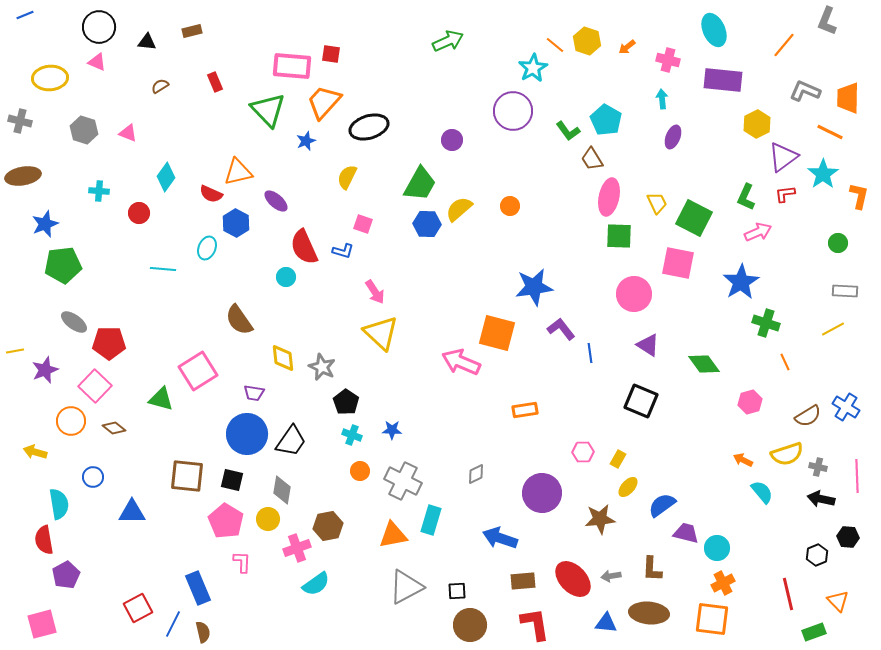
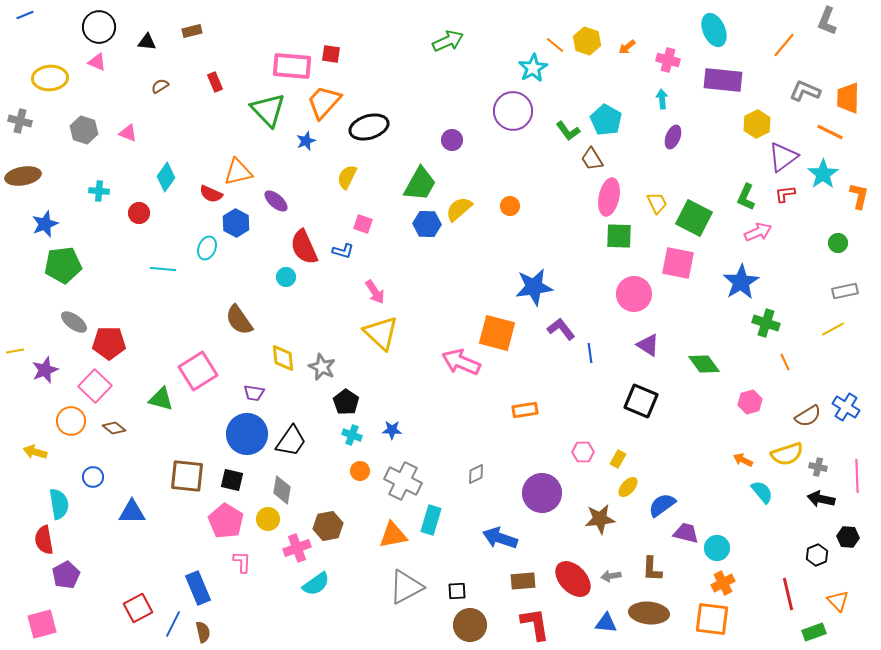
gray rectangle at (845, 291): rotated 15 degrees counterclockwise
